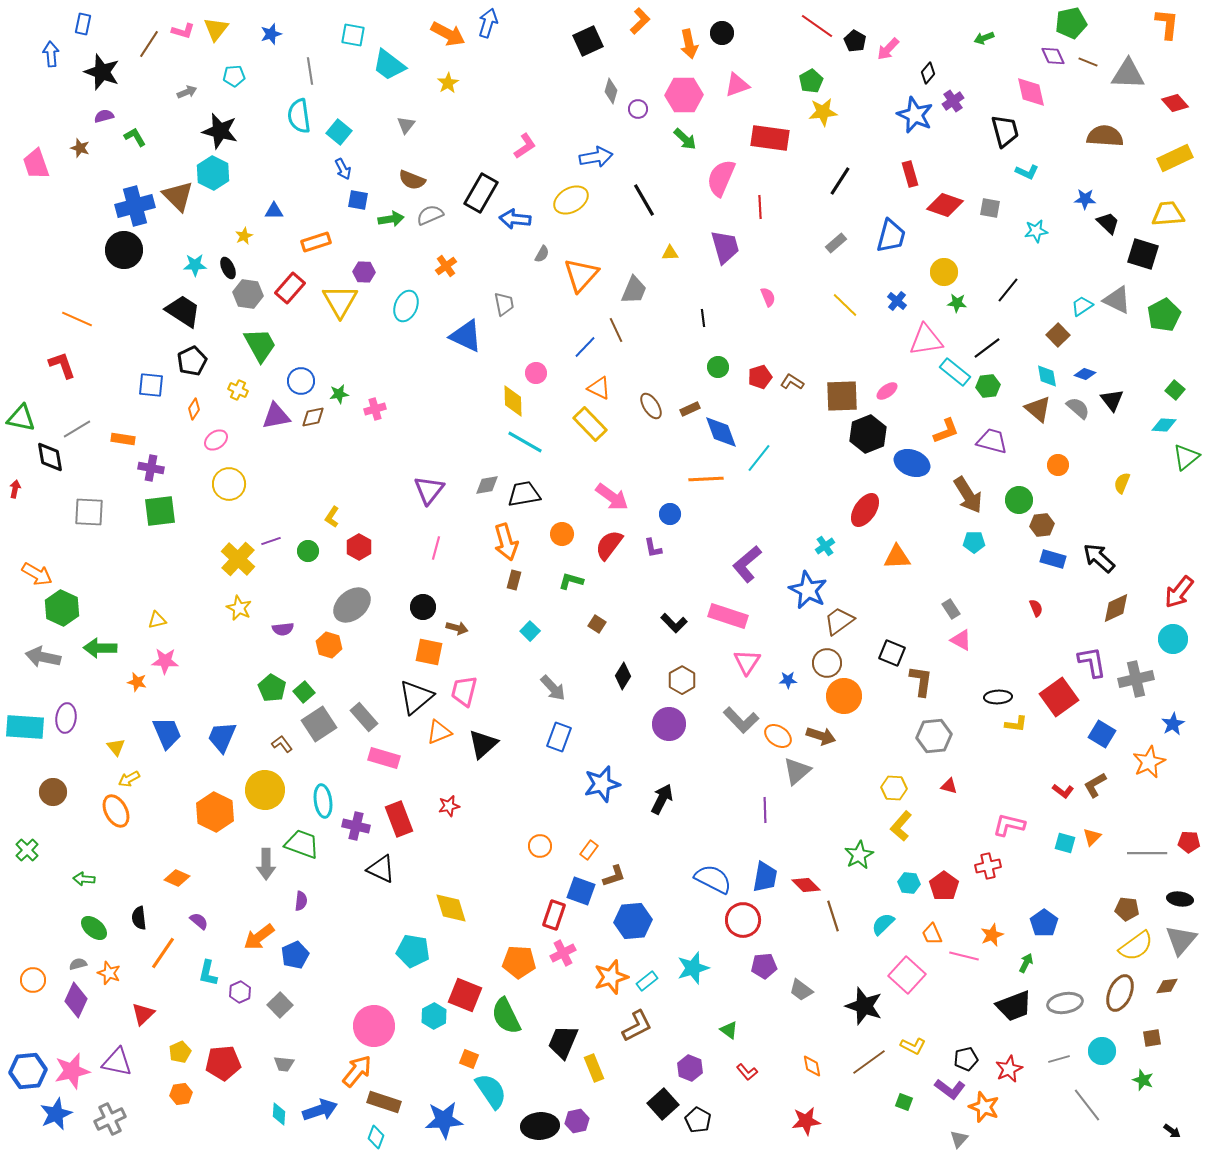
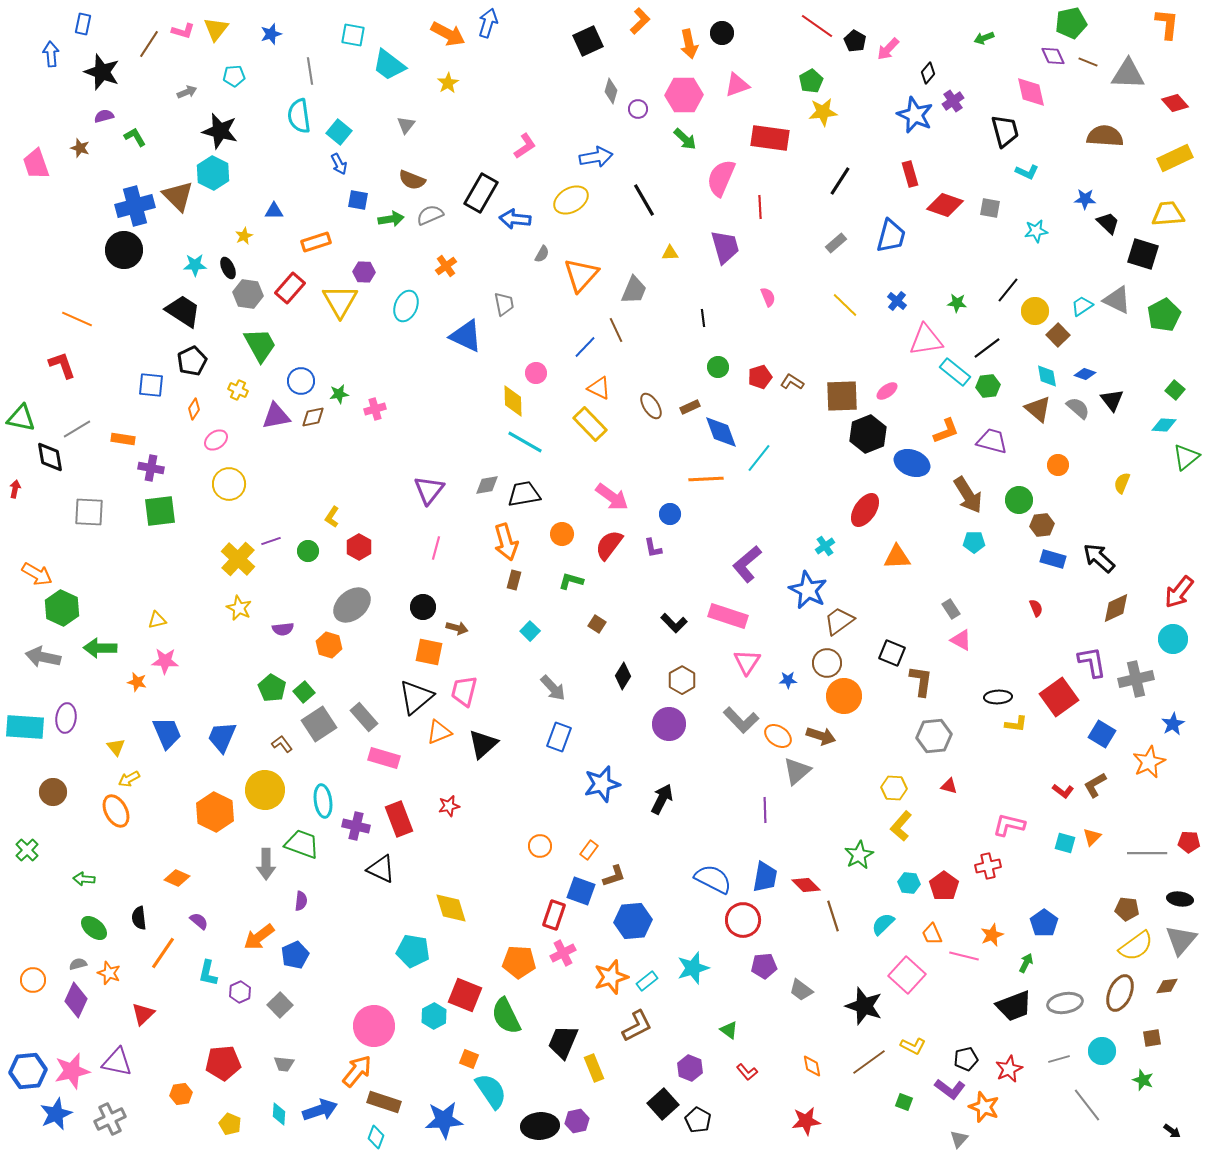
blue arrow at (343, 169): moved 4 px left, 5 px up
yellow circle at (944, 272): moved 91 px right, 39 px down
brown rectangle at (690, 409): moved 2 px up
yellow pentagon at (180, 1052): moved 50 px right, 72 px down; rotated 25 degrees counterclockwise
